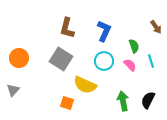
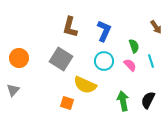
brown L-shape: moved 3 px right, 1 px up
